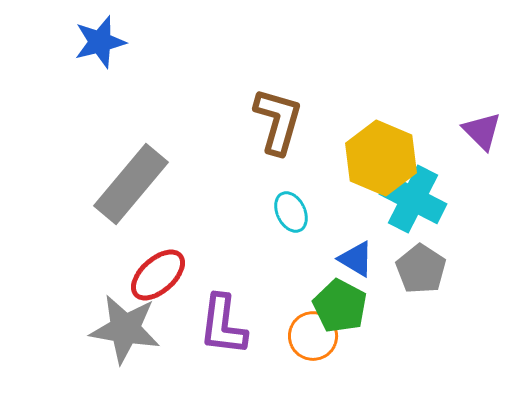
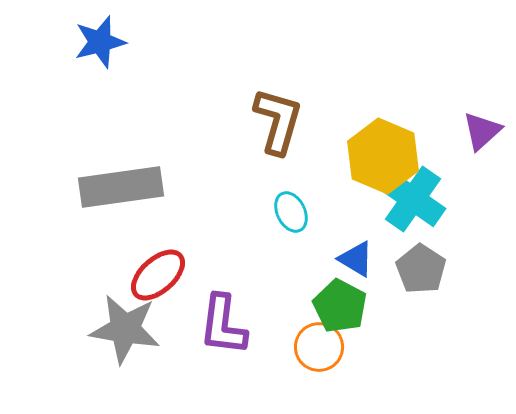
purple triangle: rotated 33 degrees clockwise
yellow hexagon: moved 2 px right, 2 px up
gray rectangle: moved 10 px left, 3 px down; rotated 42 degrees clockwise
cyan cross: rotated 8 degrees clockwise
orange circle: moved 6 px right, 11 px down
